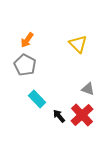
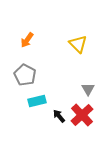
gray pentagon: moved 10 px down
gray triangle: rotated 40 degrees clockwise
cyan rectangle: moved 2 px down; rotated 60 degrees counterclockwise
